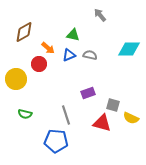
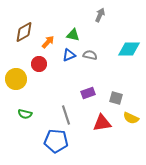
gray arrow: rotated 64 degrees clockwise
orange arrow: moved 6 px up; rotated 88 degrees counterclockwise
gray square: moved 3 px right, 7 px up
red triangle: rotated 24 degrees counterclockwise
